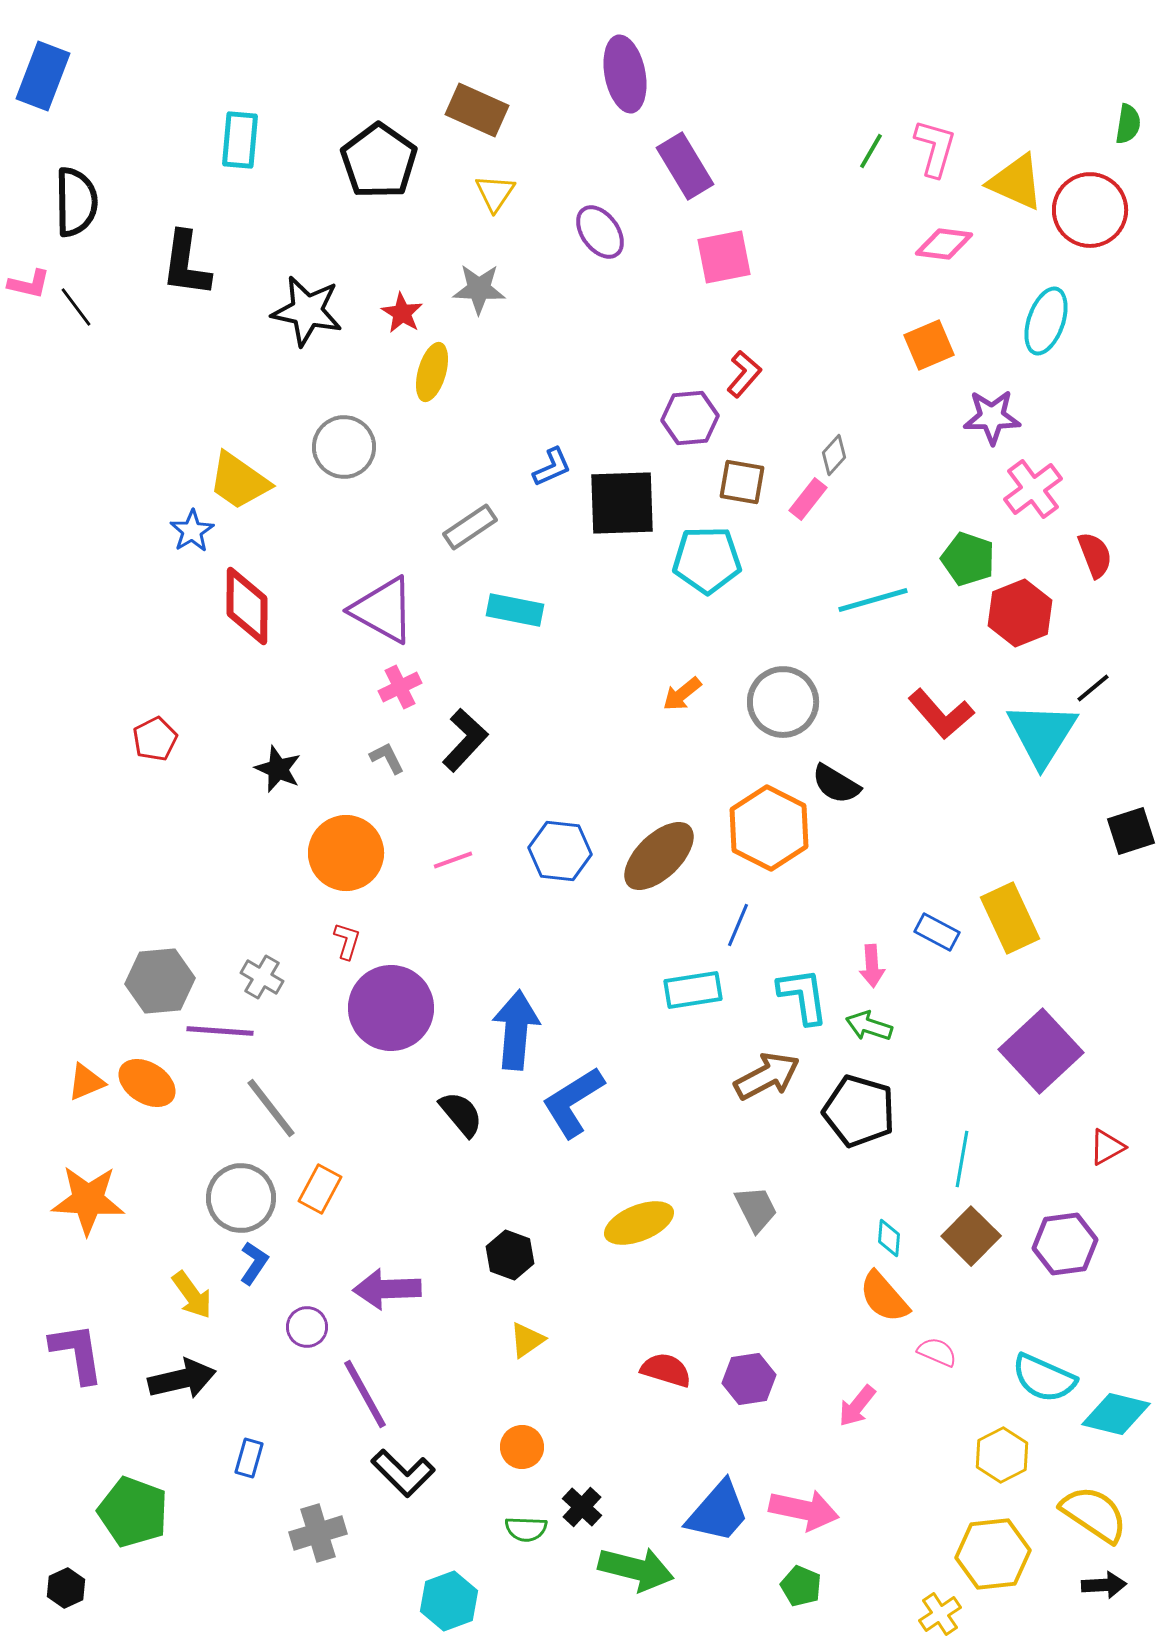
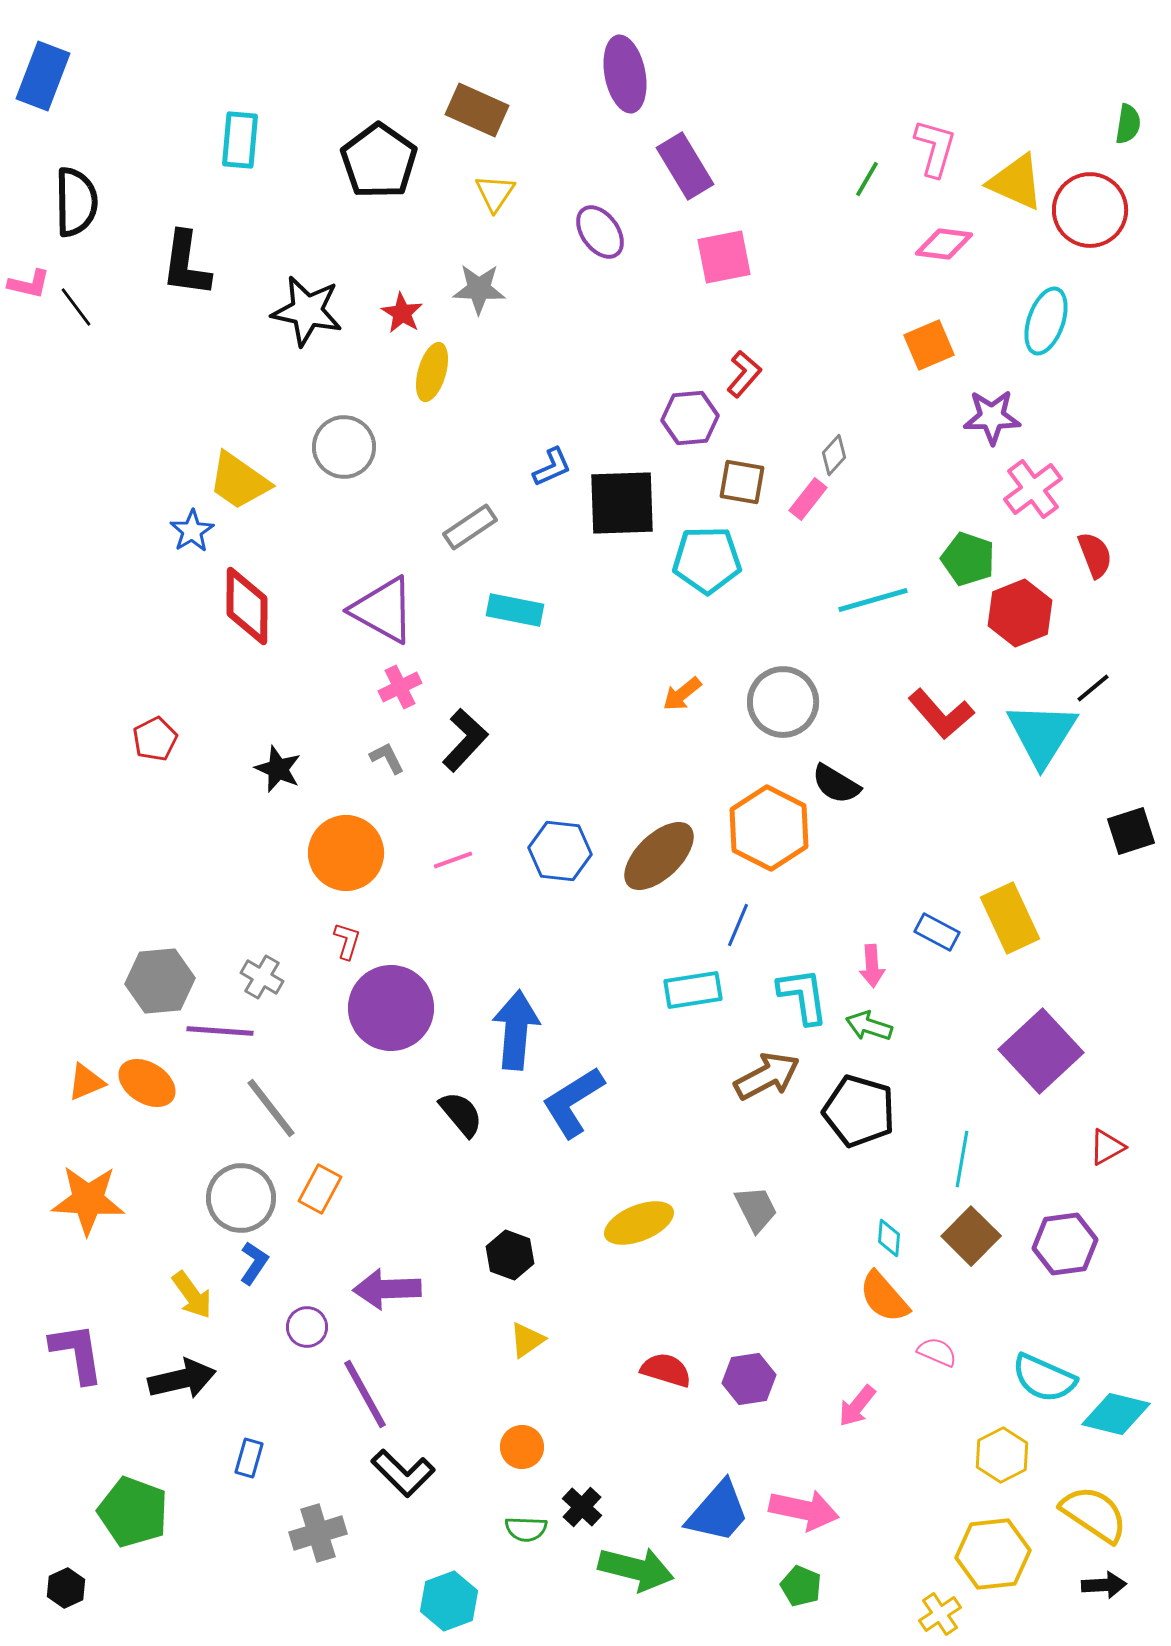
green line at (871, 151): moved 4 px left, 28 px down
